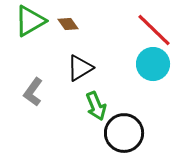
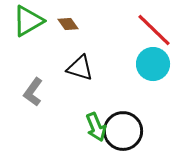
green triangle: moved 2 px left
black triangle: rotated 48 degrees clockwise
green arrow: moved 21 px down
black circle: moved 1 px left, 2 px up
